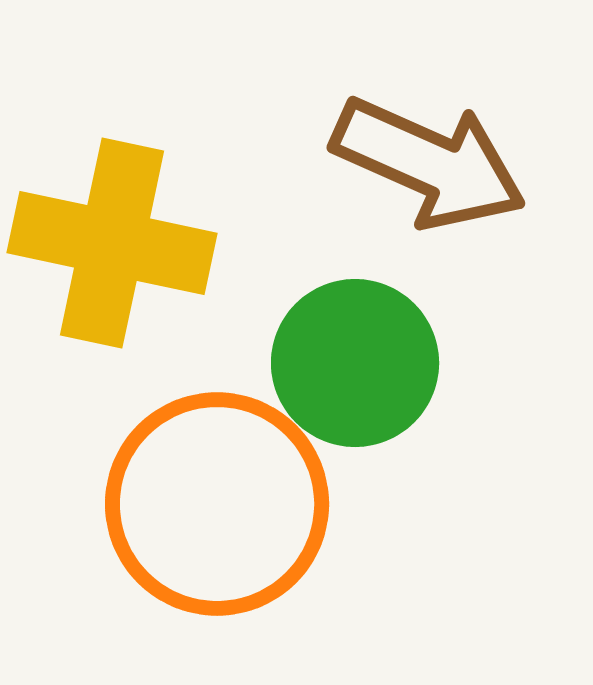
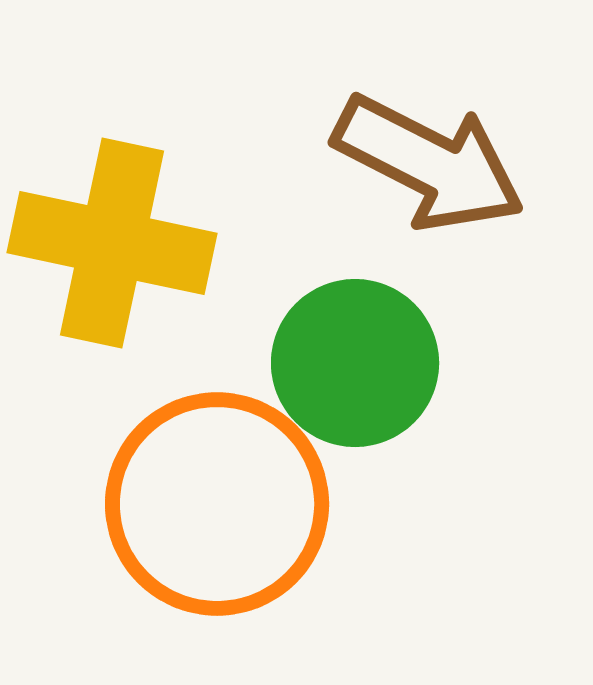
brown arrow: rotated 3 degrees clockwise
